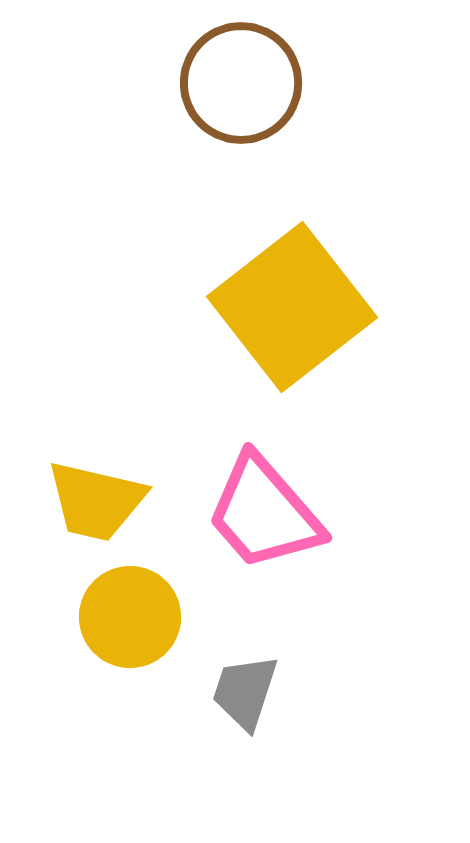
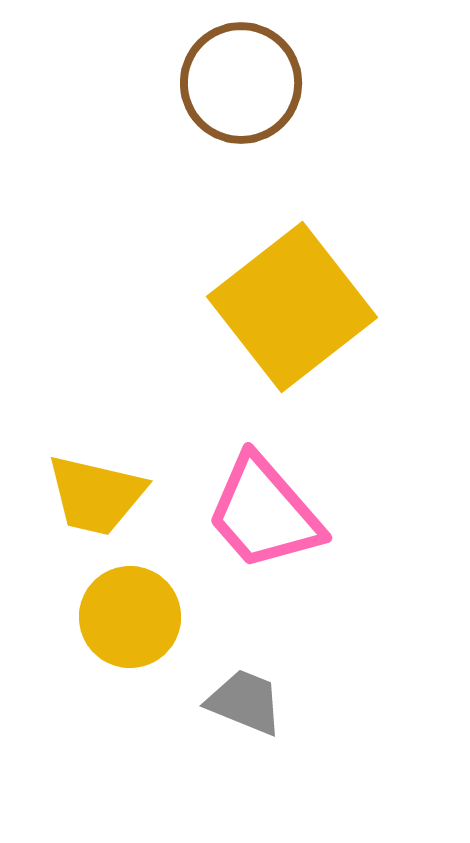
yellow trapezoid: moved 6 px up
gray trapezoid: moved 10 px down; rotated 94 degrees clockwise
